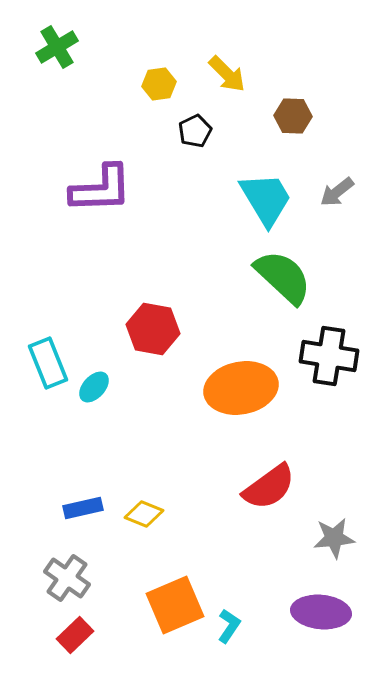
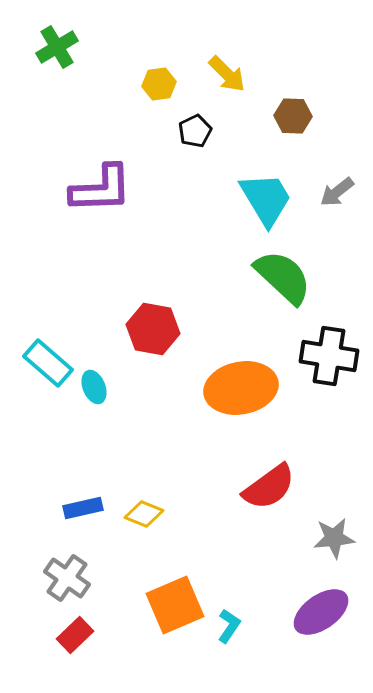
cyan rectangle: rotated 27 degrees counterclockwise
cyan ellipse: rotated 64 degrees counterclockwise
purple ellipse: rotated 40 degrees counterclockwise
